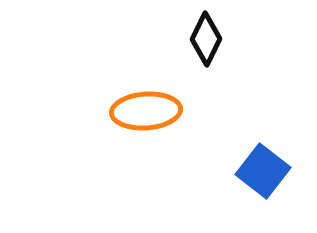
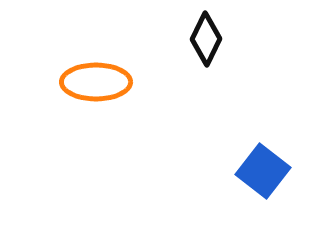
orange ellipse: moved 50 px left, 29 px up; rotated 4 degrees clockwise
